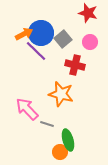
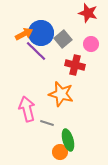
pink circle: moved 1 px right, 2 px down
pink arrow: rotated 30 degrees clockwise
gray line: moved 1 px up
